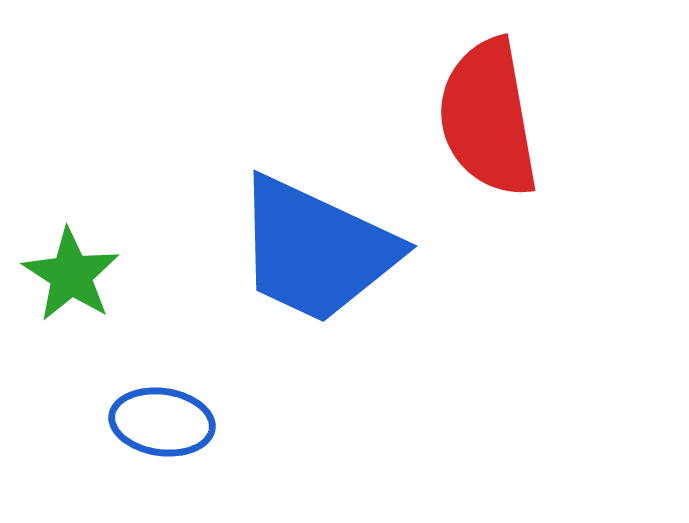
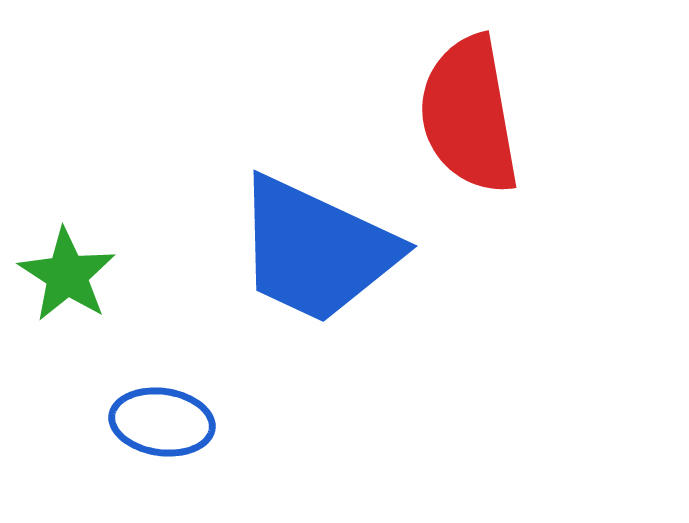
red semicircle: moved 19 px left, 3 px up
green star: moved 4 px left
